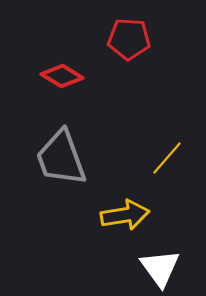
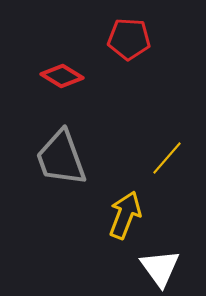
yellow arrow: rotated 60 degrees counterclockwise
